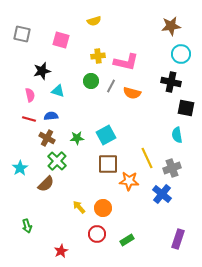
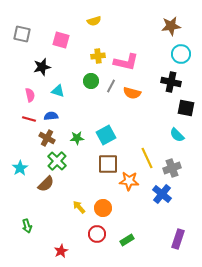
black star: moved 4 px up
cyan semicircle: rotated 35 degrees counterclockwise
